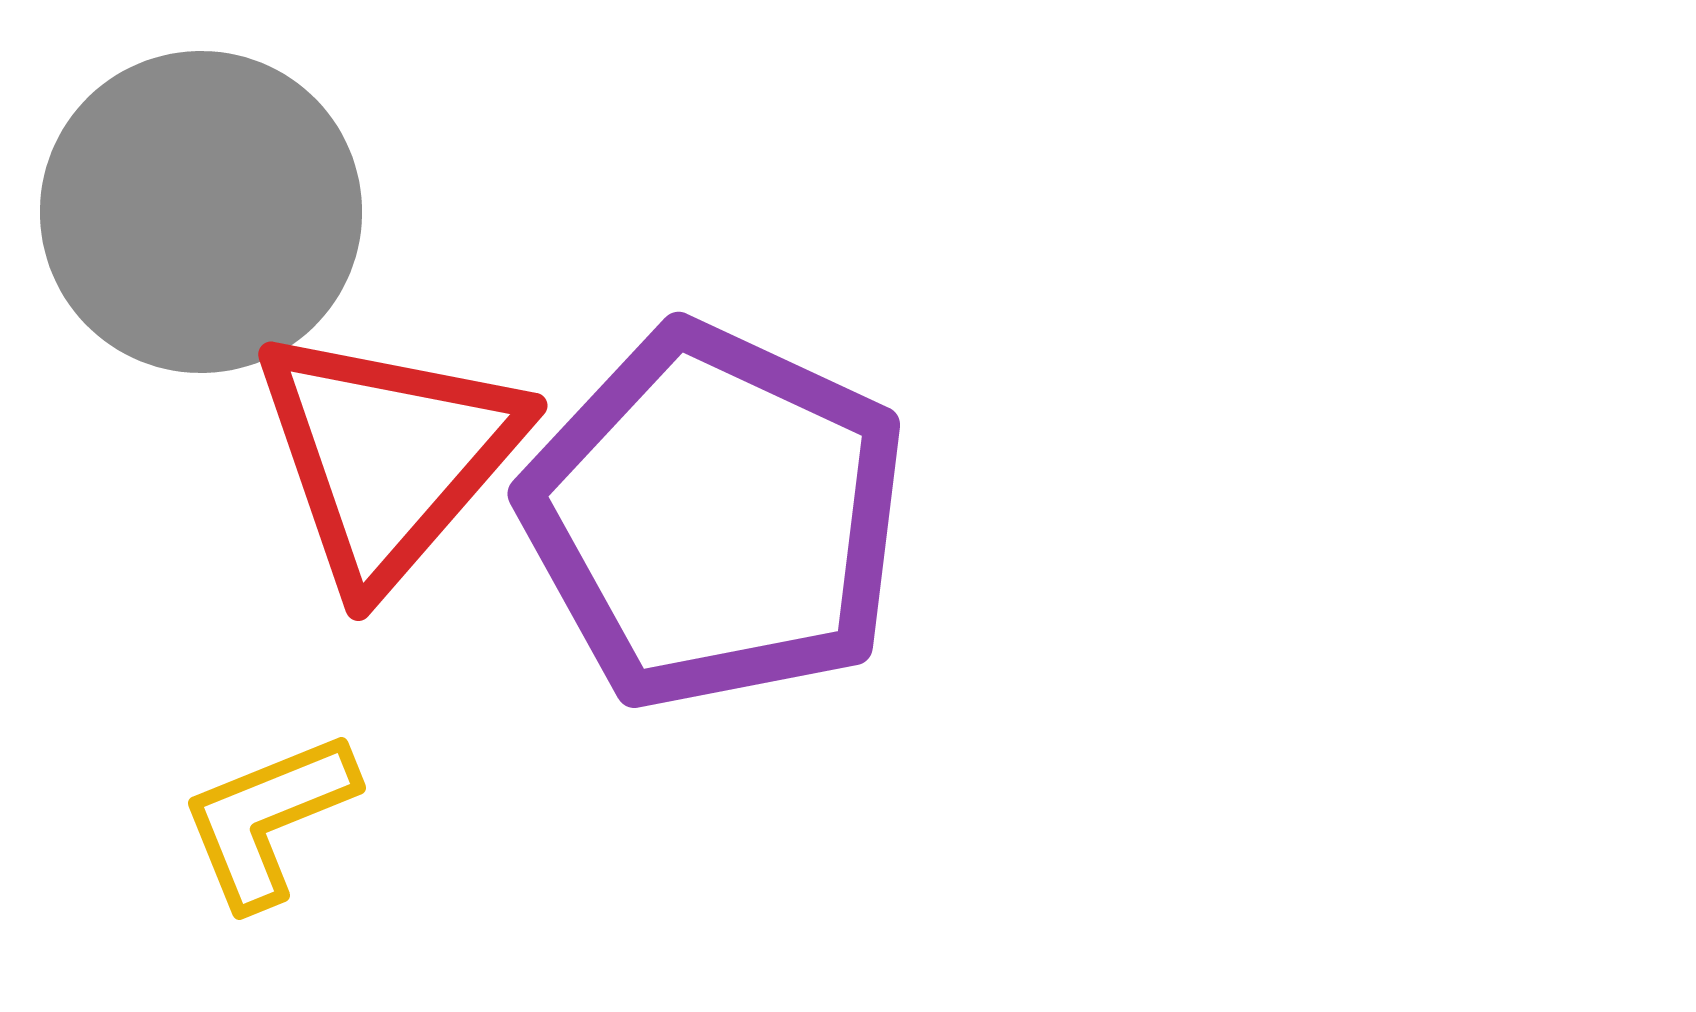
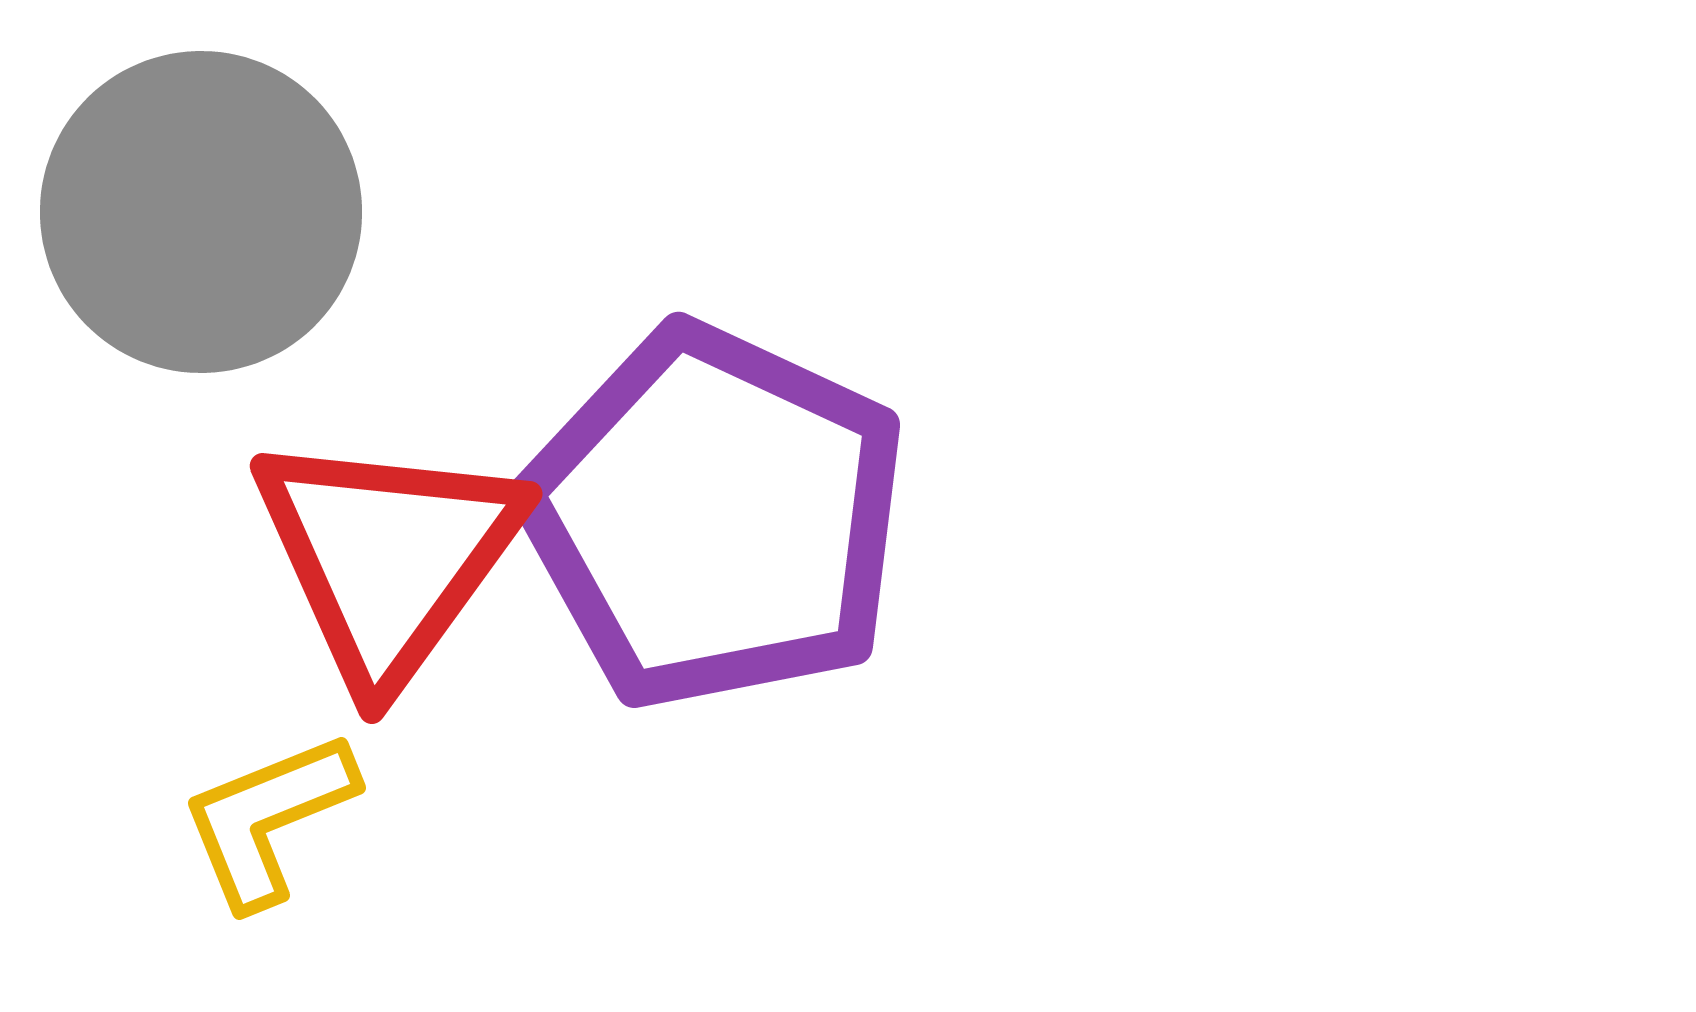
red triangle: moved 101 px down; rotated 5 degrees counterclockwise
